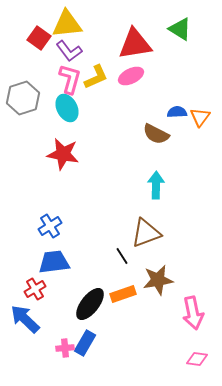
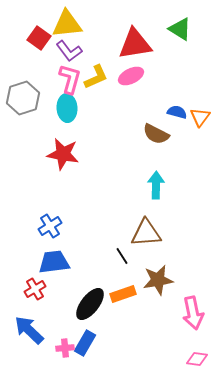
cyan ellipse: rotated 24 degrees clockwise
blue semicircle: rotated 18 degrees clockwise
brown triangle: rotated 16 degrees clockwise
blue arrow: moved 4 px right, 11 px down
